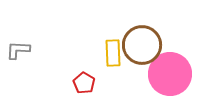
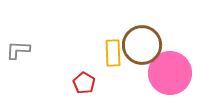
pink circle: moved 1 px up
